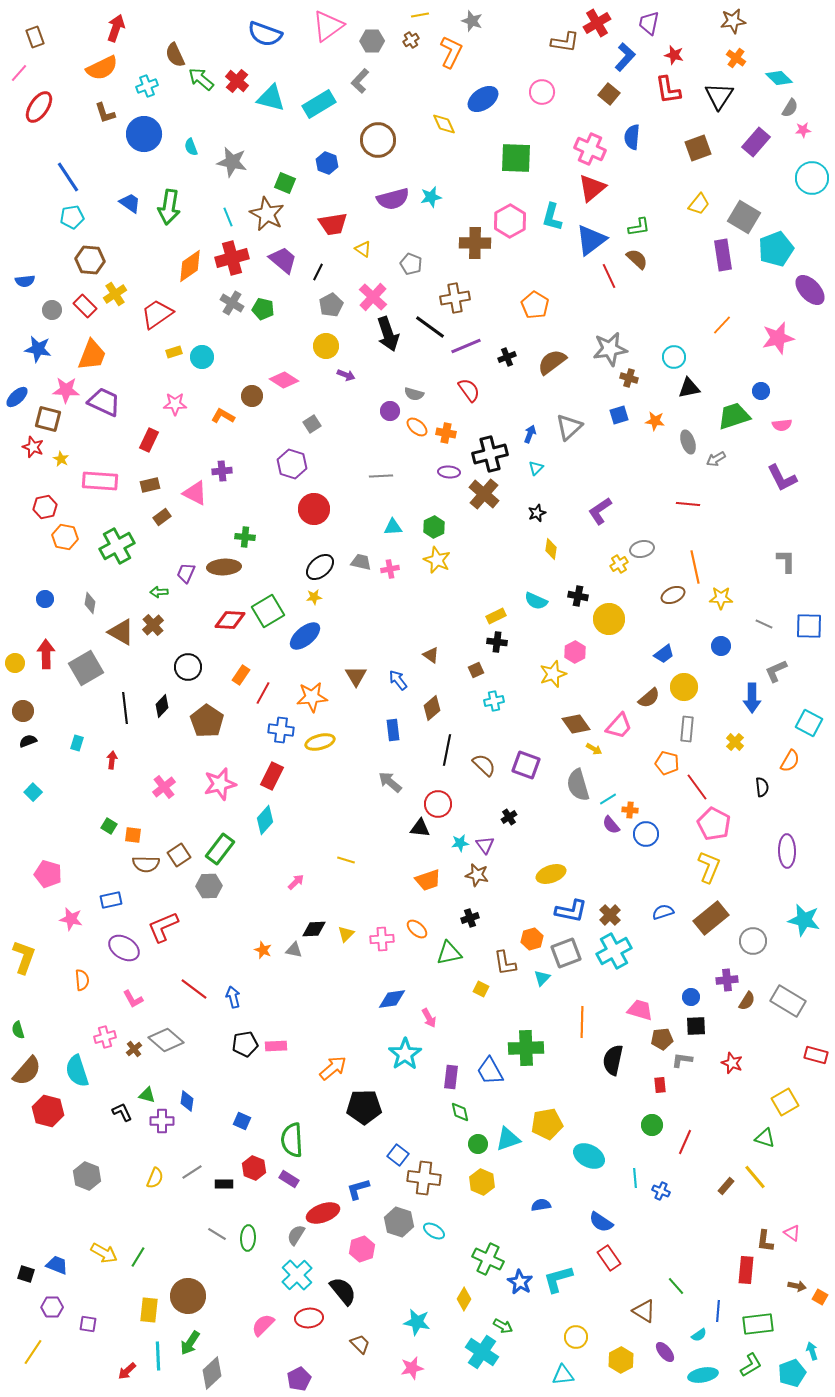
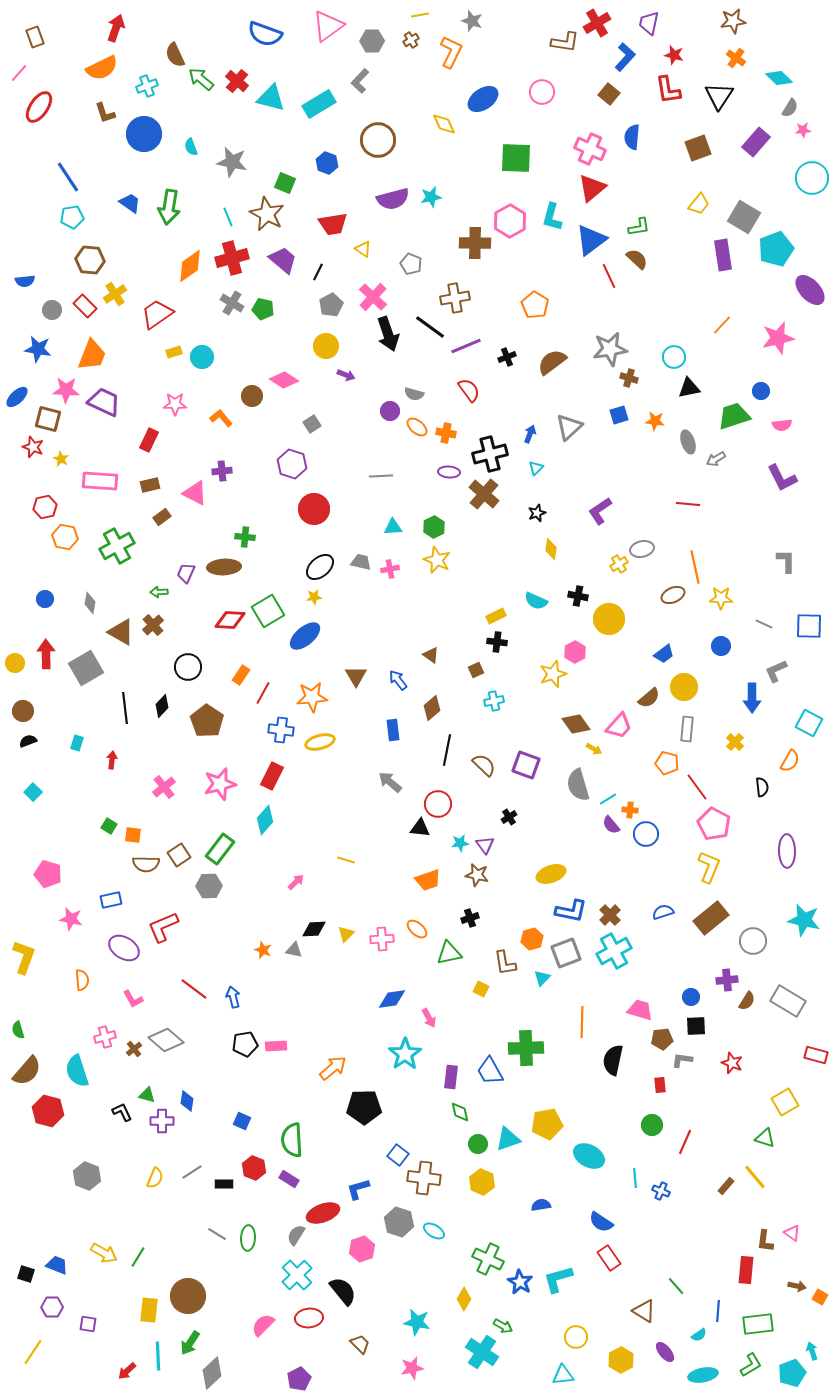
orange L-shape at (223, 416): moved 2 px left, 2 px down; rotated 20 degrees clockwise
